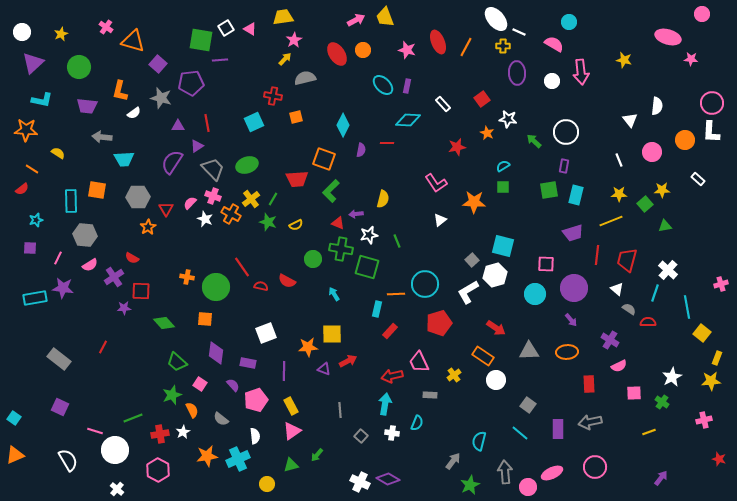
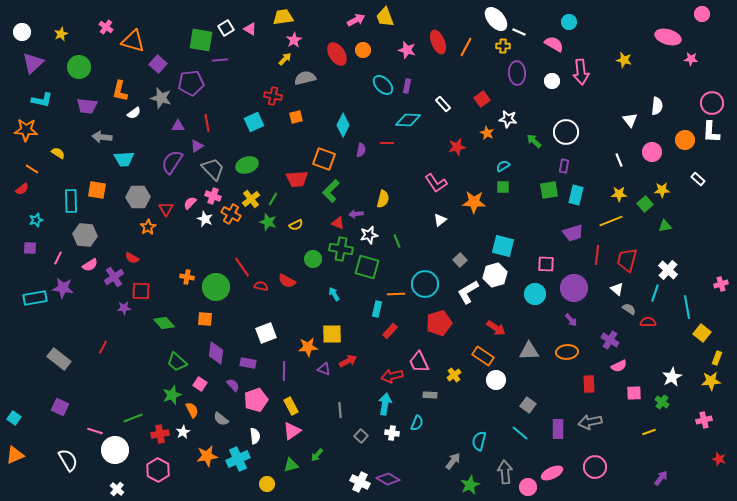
gray square at (472, 260): moved 12 px left
